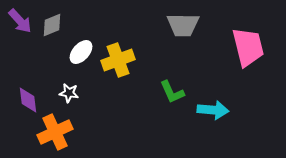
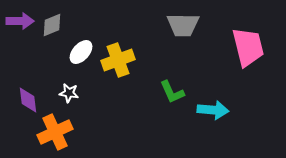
purple arrow: rotated 48 degrees counterclockwise
